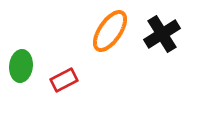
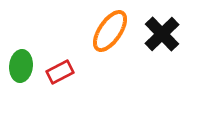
black cross: rotated 12 degrees counterclockwise
red rectangle: moved 4 px left, 8 px up
